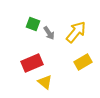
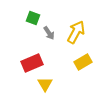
green square: moved 6 px up
yellow arrow: rotated 10 degrees counterclockwise
yellow triangle: moved 2 px down; rotated 21 degrees clockwise
